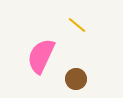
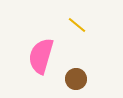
pink semicircle: rotated 9 degrees counterclockwise
